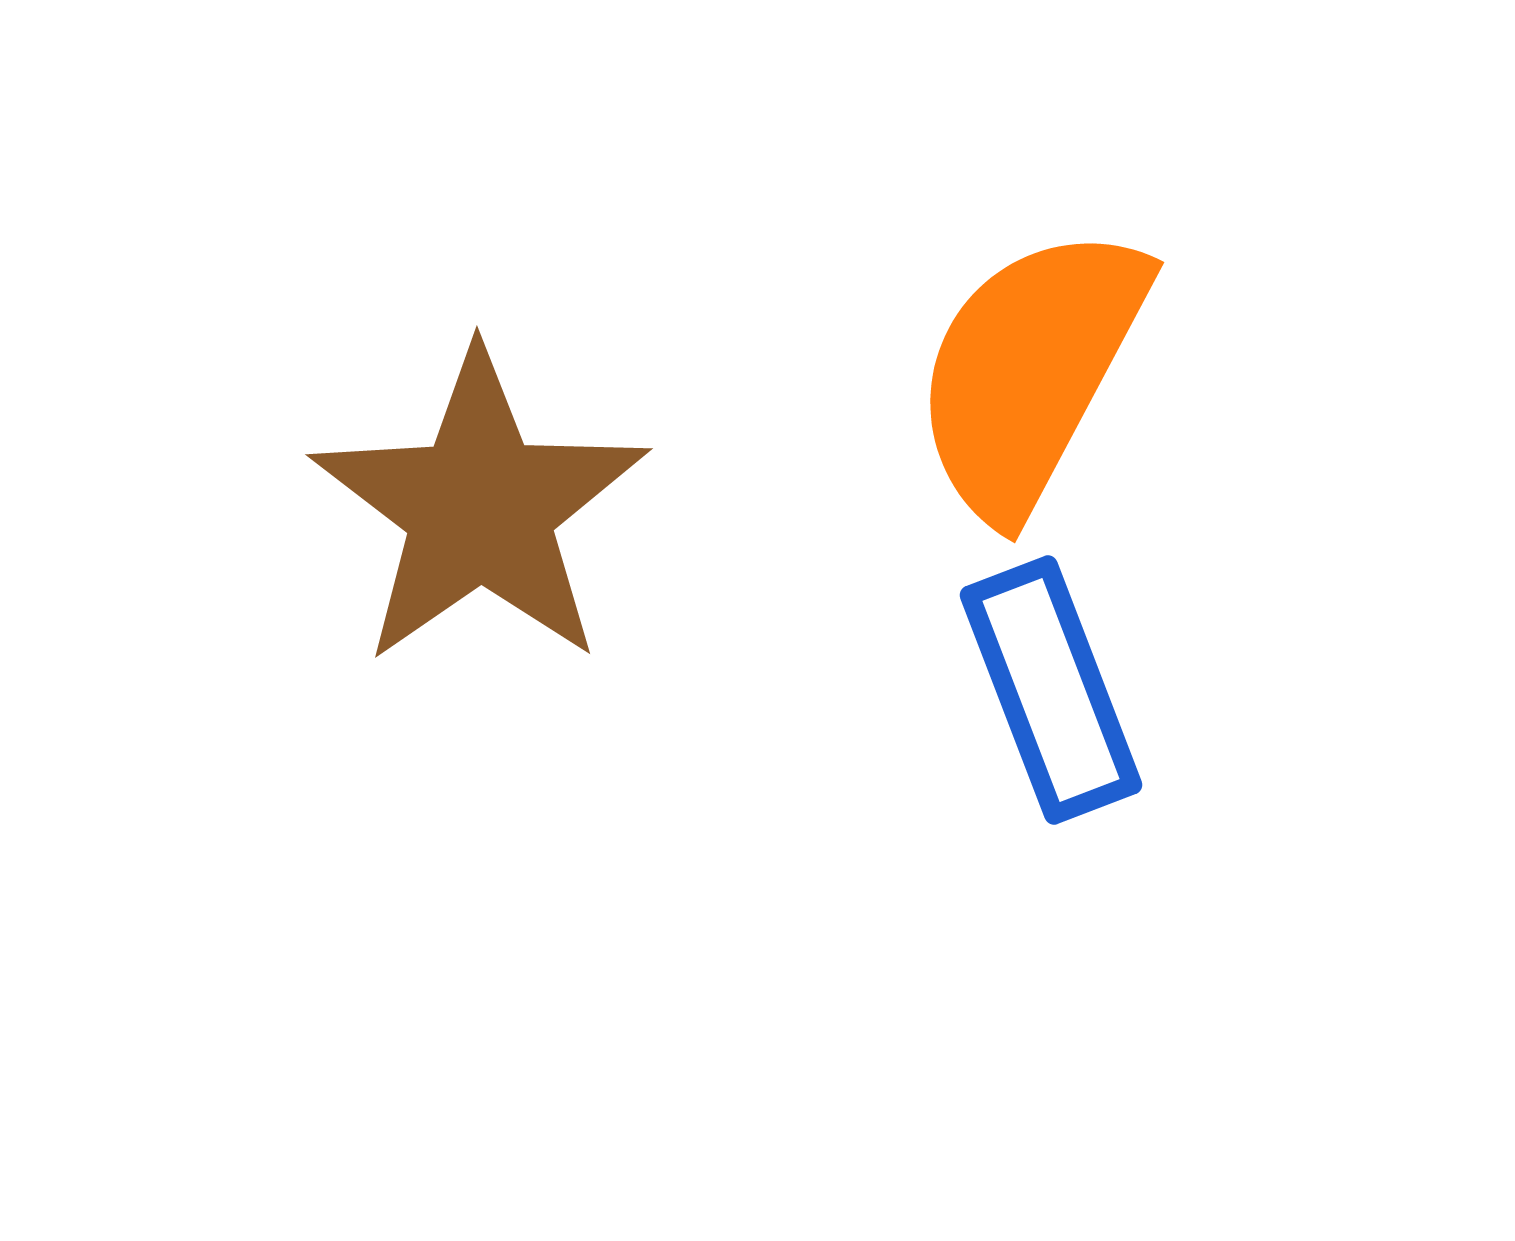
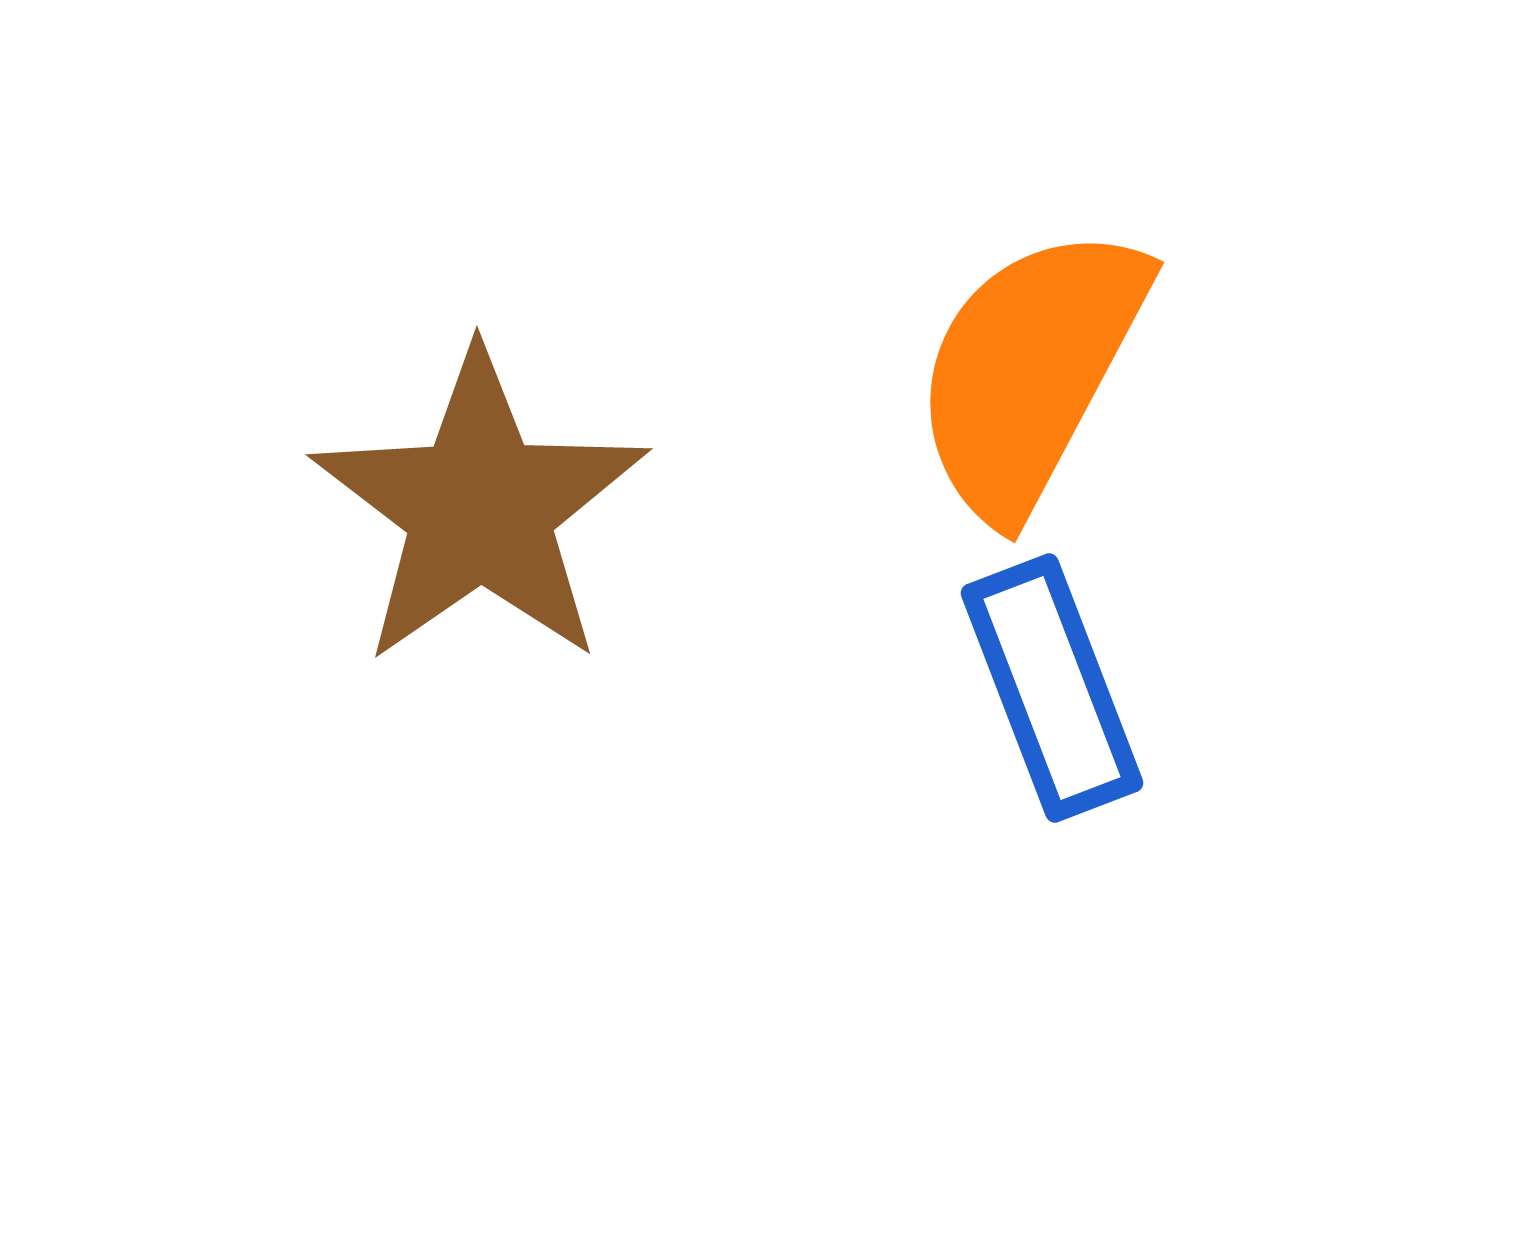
blue rectangle: moved 1 px right, 2 px up
